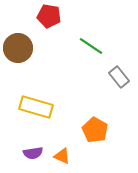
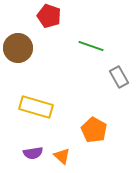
red pentagon: rotated 10 degrees clockwise
green line: rotated 15 degrees counterclockwise
gray rectangle: rotated 10 degrees clockwise
orange pentagon: moved 1 px left
orange triangle: rotated 18 degrees clockwise
